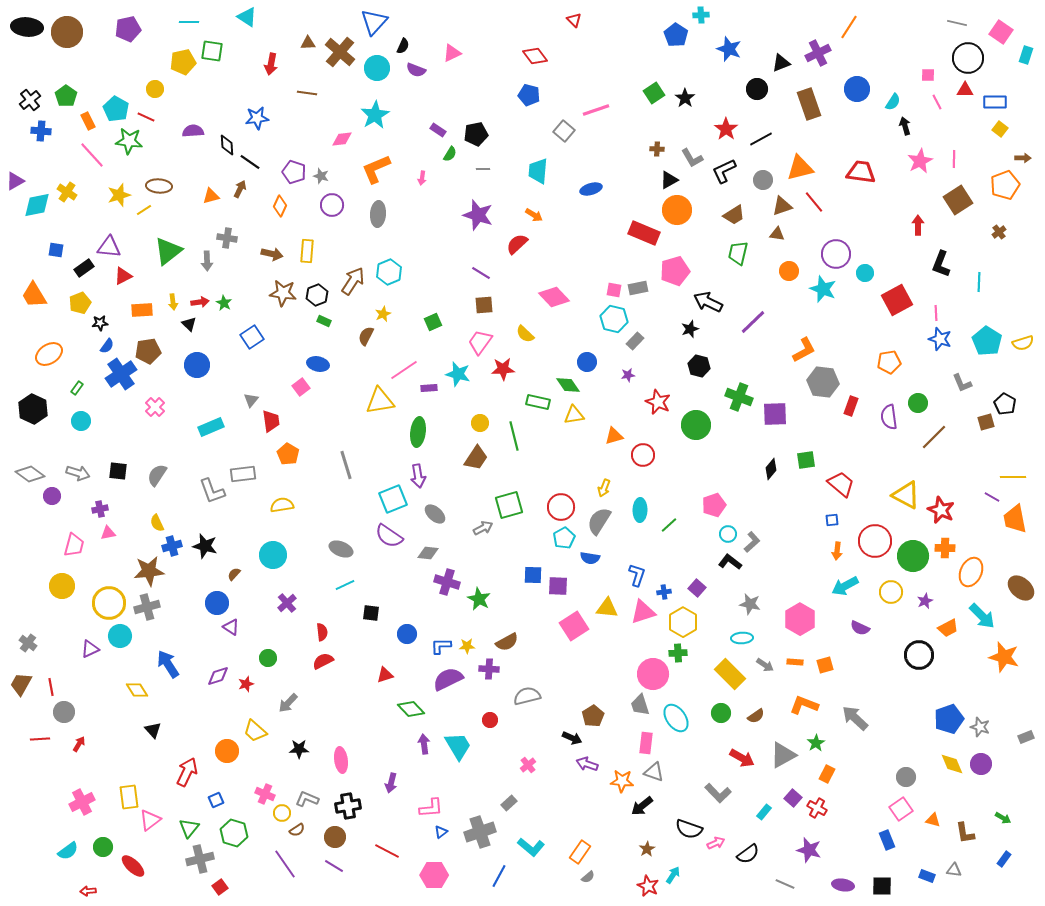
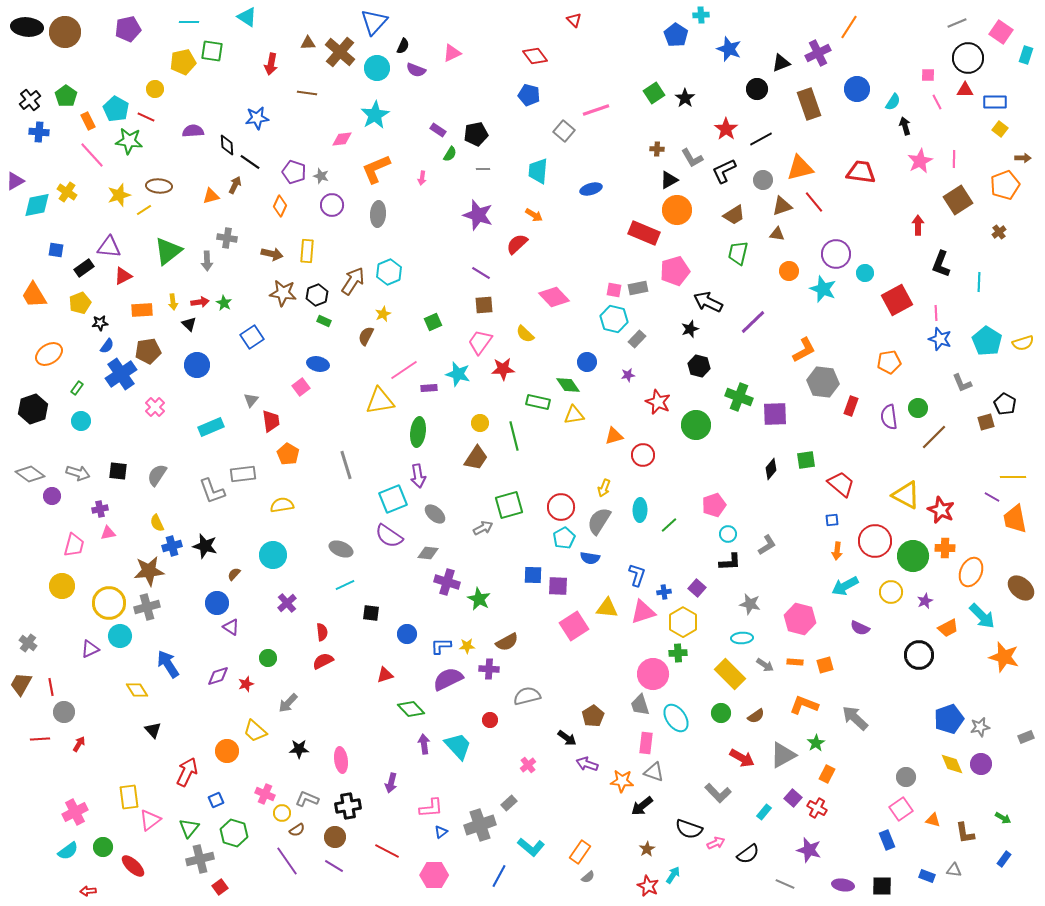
gray line at (957, 23): rotated 36 degrees counterclockwise
brown circle at (67, 32): moved 2 px left
blue cross at (41, 131): moved 2 px left, 1 px down
brown arrow at (240, 189): moved 5 px left, 4 px up
gray rectangle at (635, 341): moved 2 px right, 2 px up
green circle at (918, 403): moved 5 px down
black hexagon at (33, 409): rotated 16 degrees clockwise
gray L-shape at (752, 542): moved 15 px right, 3 px down; rotated 10 degrees clockwise
black L-shape at (730, 562): rotated 140 degrees clockwise
pink hexagon at (800, 619): rotated 16 degrees counterclockwise
gray star at (980, 727): rotated 30 degrees counterclockwise
black arrow at (572, 738): moved 5 px left; rotated 12 degrees clockwise
cyan trapezoid at (458, 746): rotated 12 degrees counterclockwise
pink cross at (82, 802): moved 7 px left, 10 px down
gray cross at (480, 832): moved 7 px up
purple line at (285, 864): moved 2 px right, 3 px up
